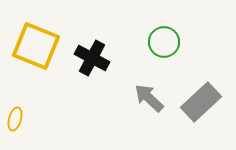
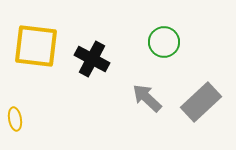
yellow square: rotated 15 degrees counterclockwise
black cross: moved 1 px down
gray arrow: moved 2 px left
yellow ellipse: rotated 25 degrees counterclockwise
